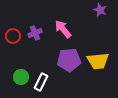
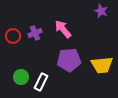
purple star: moved 1 px right, 1 px down
yellow trapezoid: moved 4 px right, 4 px down
